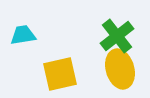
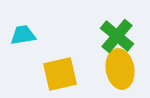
green cross: rotated 12 degrees counterclockwise
yellow ellipse: rotated 6 degrees clockwise
